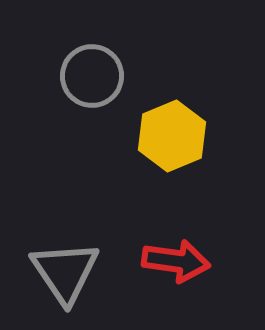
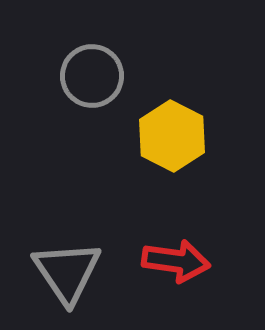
yellow hexagon: rotated 10 degrees counterclockwise
gray triangle: moved 2 px right
